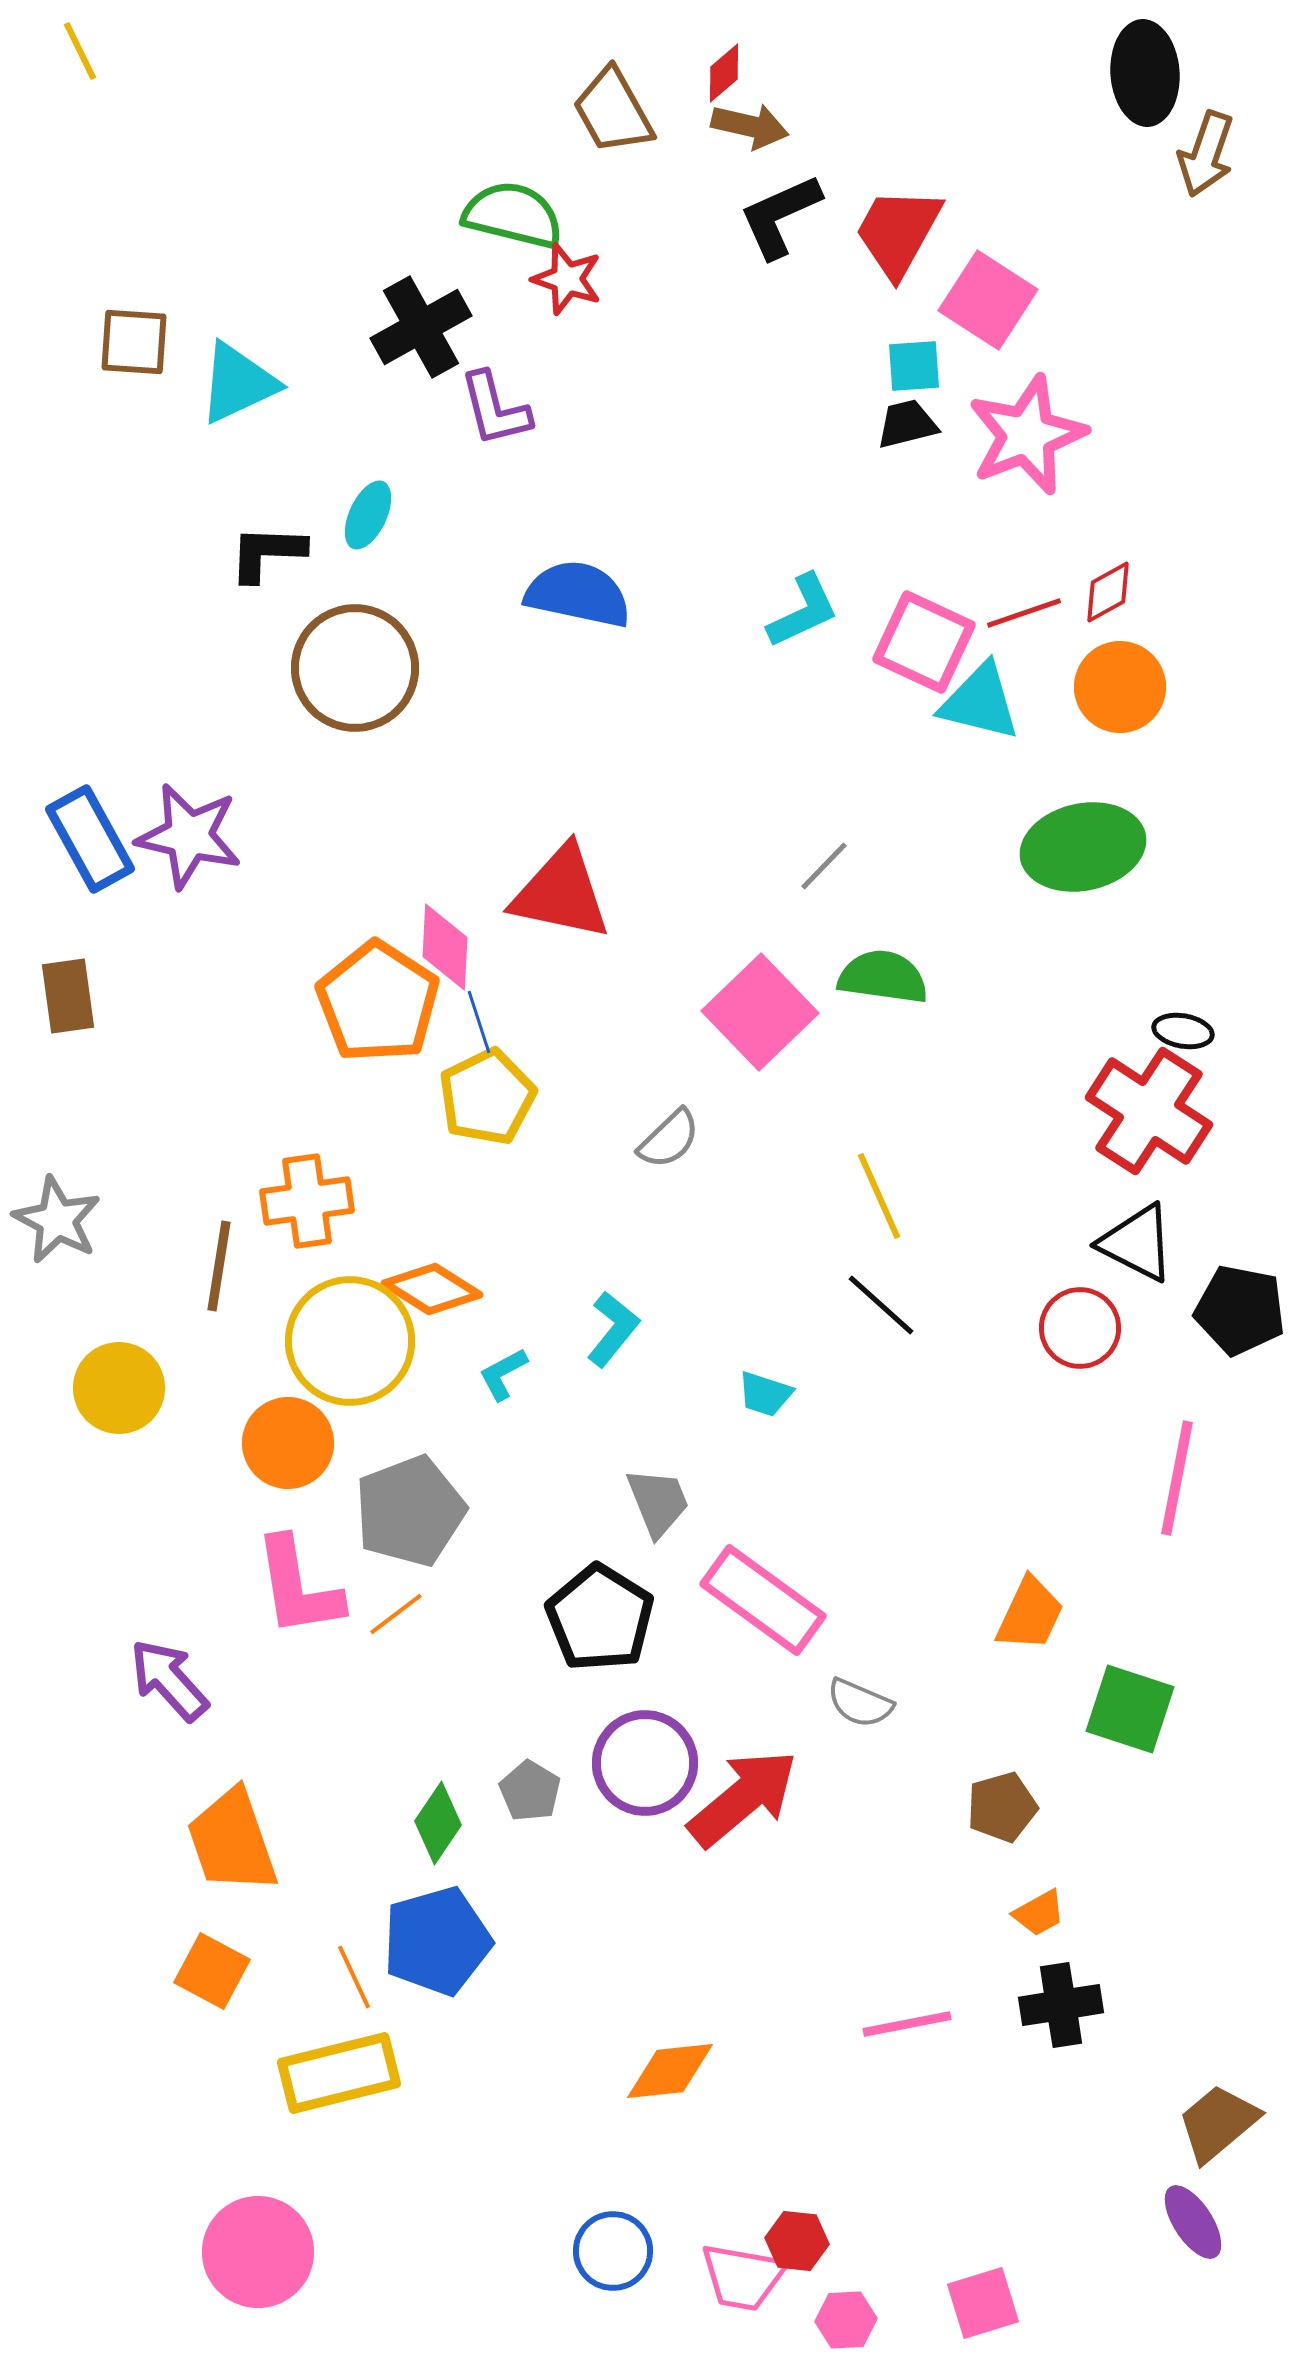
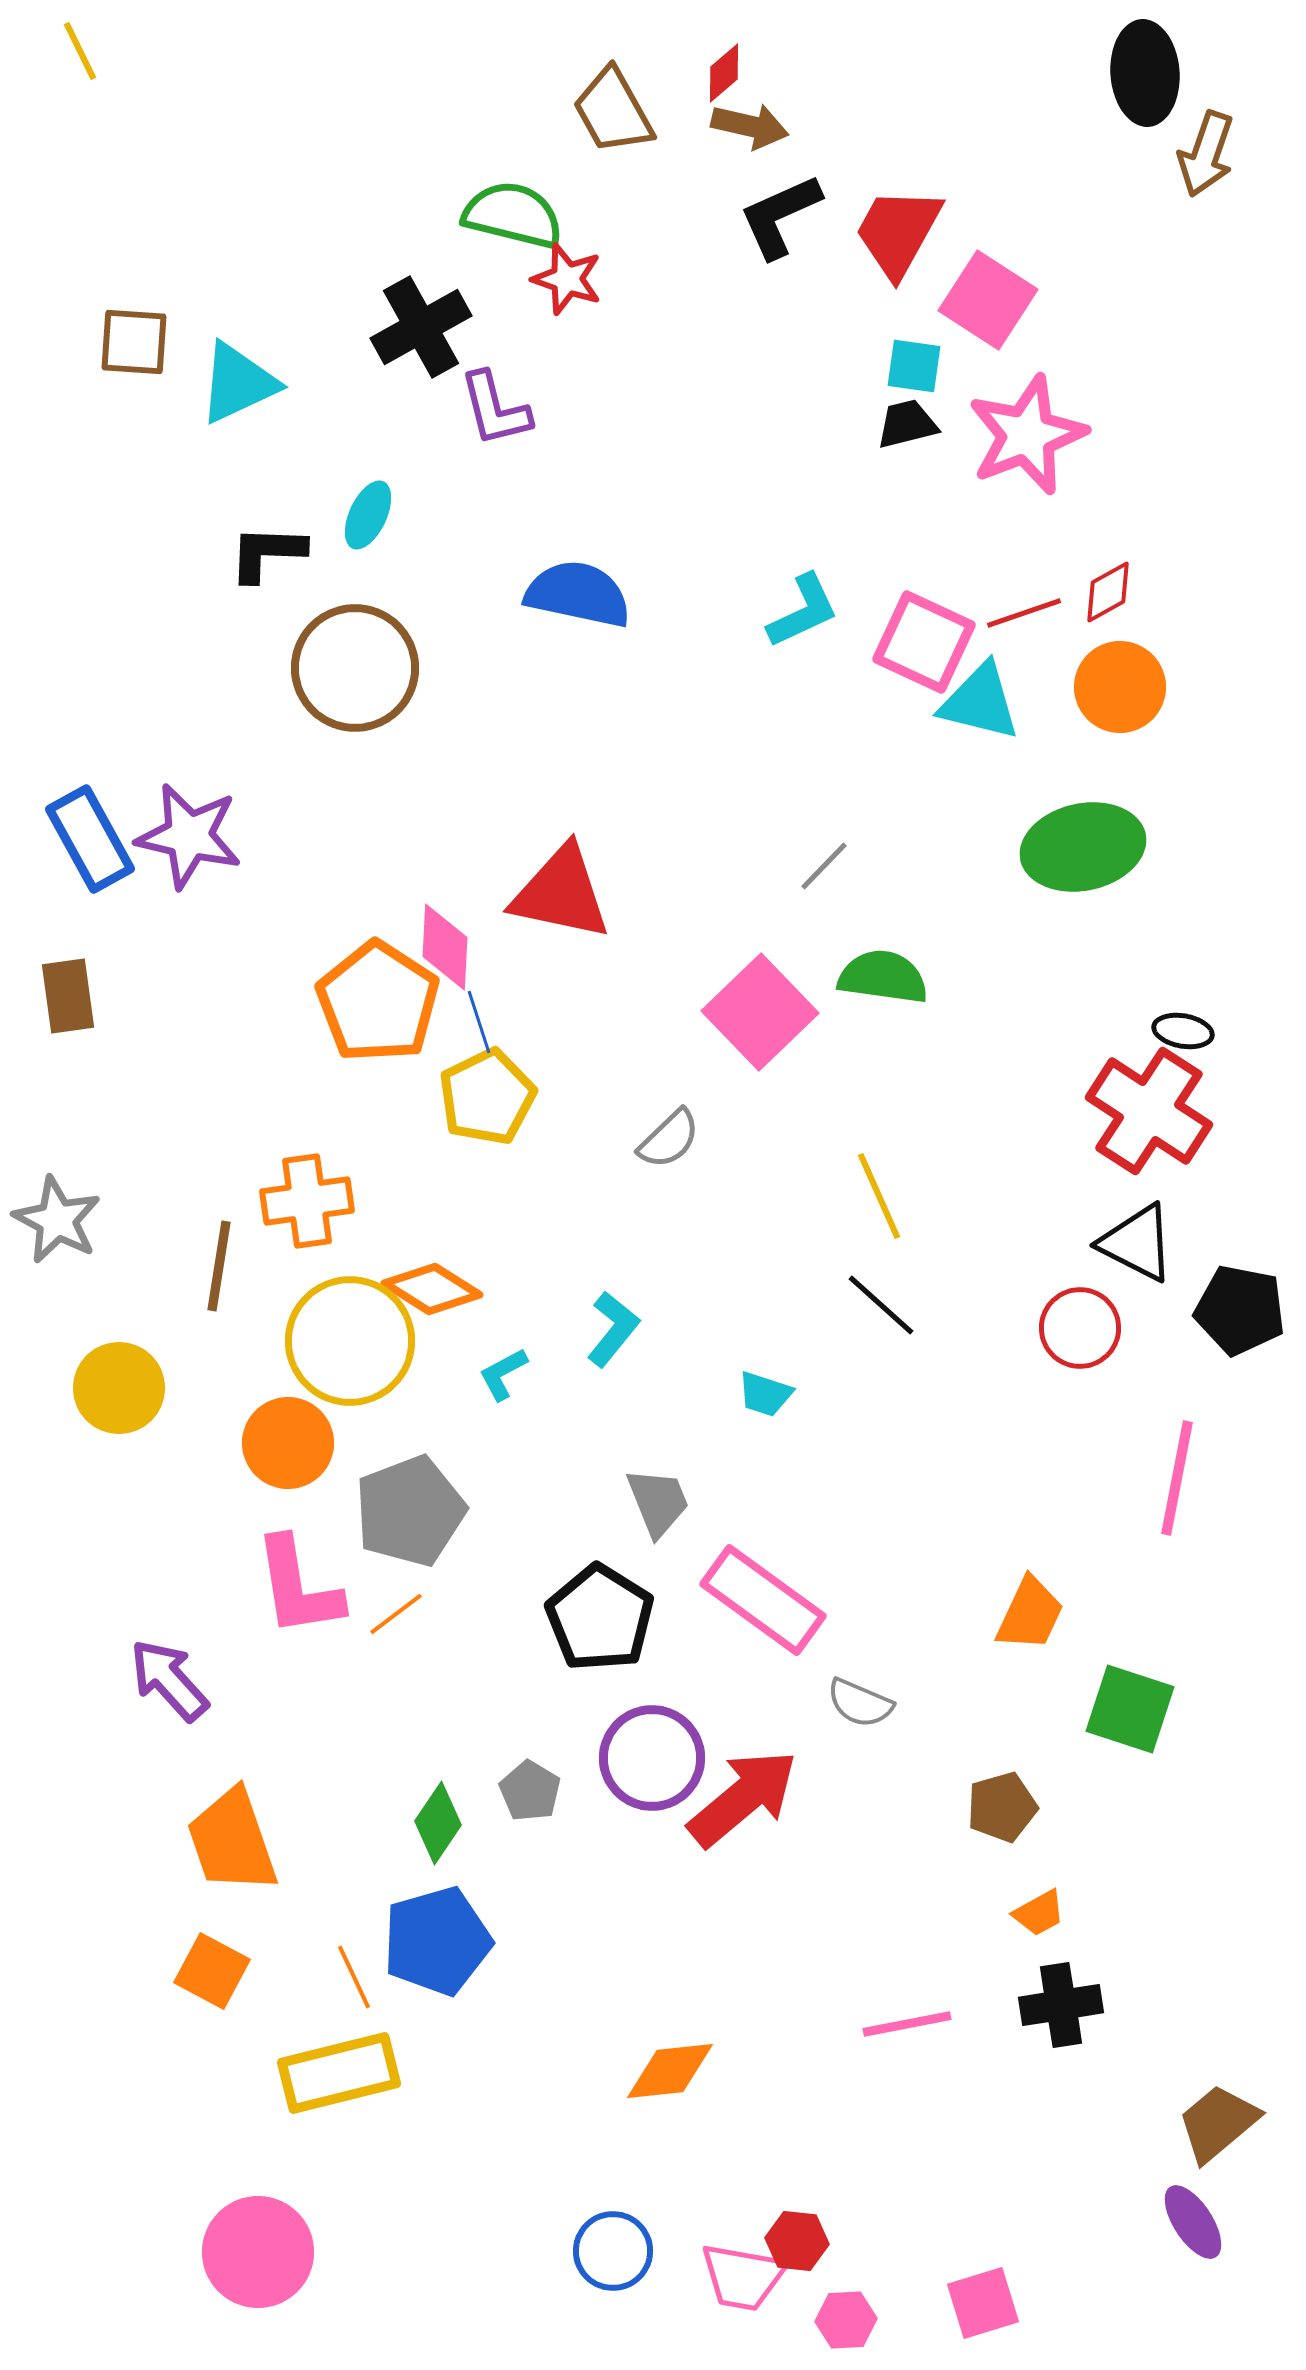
cyan square at (914, 366): rotated 12 degrees clockwise
purple circle at (645, 1763): moved 7 px right, 5 px up
